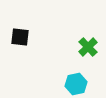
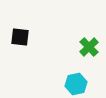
green cross: moved 1 px right
